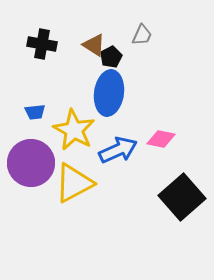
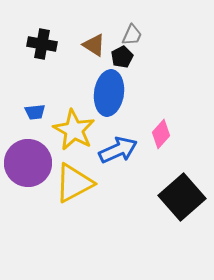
gray trapezoid: moved 10 px left
black pentagon: moved 11 px right
pink diamond: moved 5 px up; rotated 60 degrees counterclockwise
purple circle: moved 3 px left
